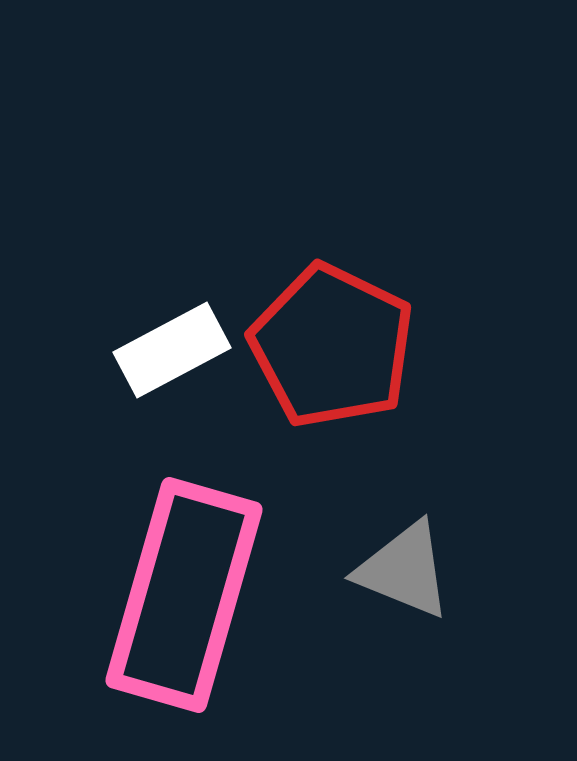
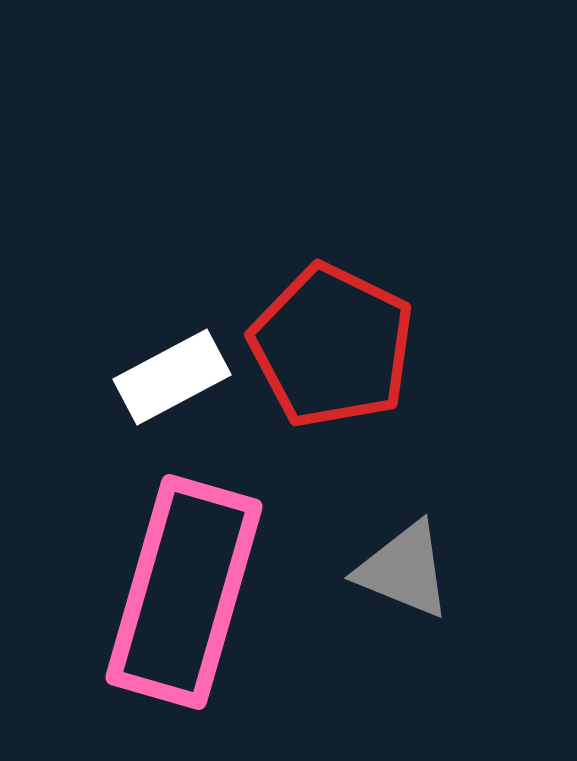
white rectangle: moved 27 px down
pink rectangle: moved 3 px up
